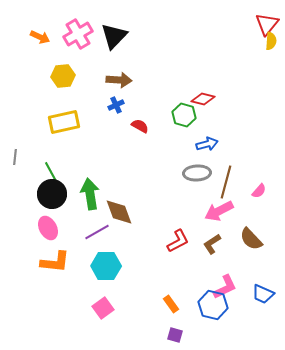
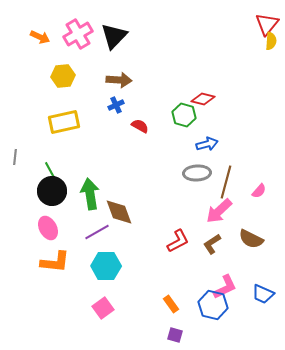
black circle: moved 3 px up
pink arrow: rotated 16 degrees counterclockwise
brown semicircle: rotated 20 degrees counterclockwise
